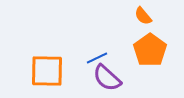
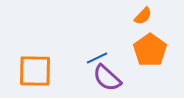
orange semicircle: rotated 96 degrees counterclockwise
orange square: moved 12 px left
